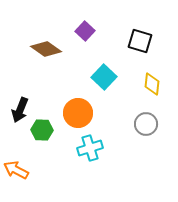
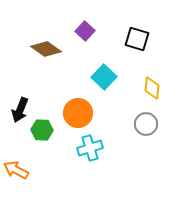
black square: moved 3 px left, 2 px up
yellow diamond: moved 4 px down
